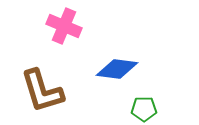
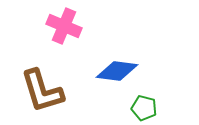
blue diamond: moved 2 px down
green pentagon: moved 1 px up; rotated 15 degrees clockwise
